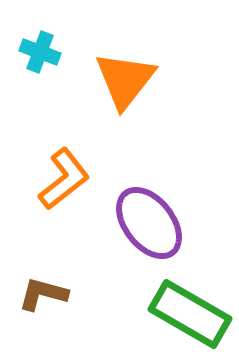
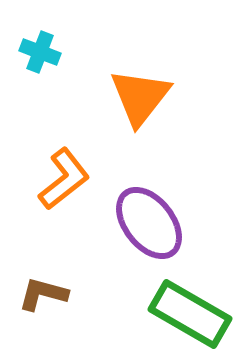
orange triangle: moved 15 px right, 17 px down
